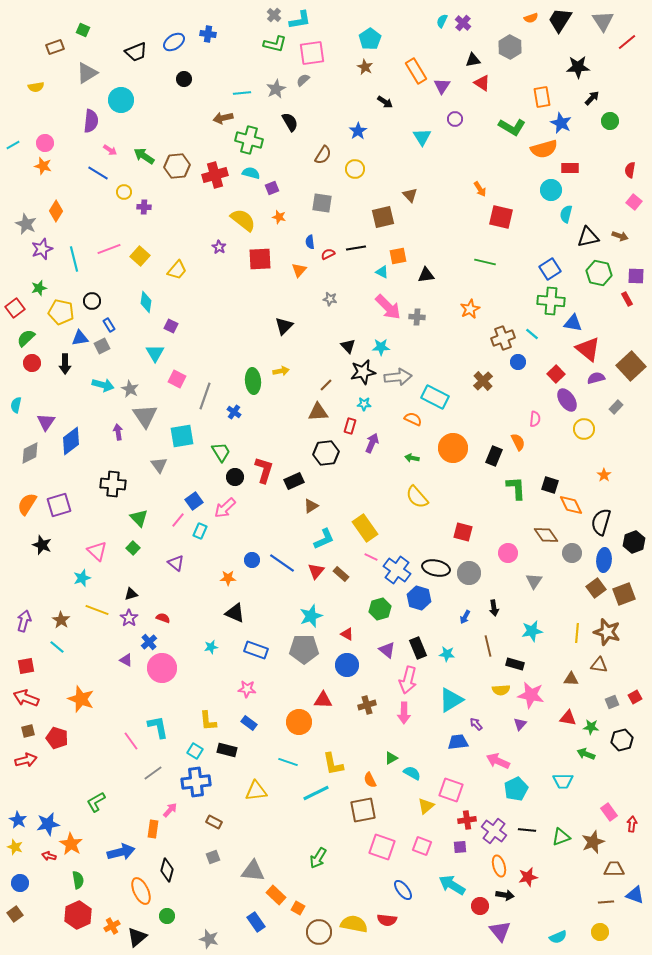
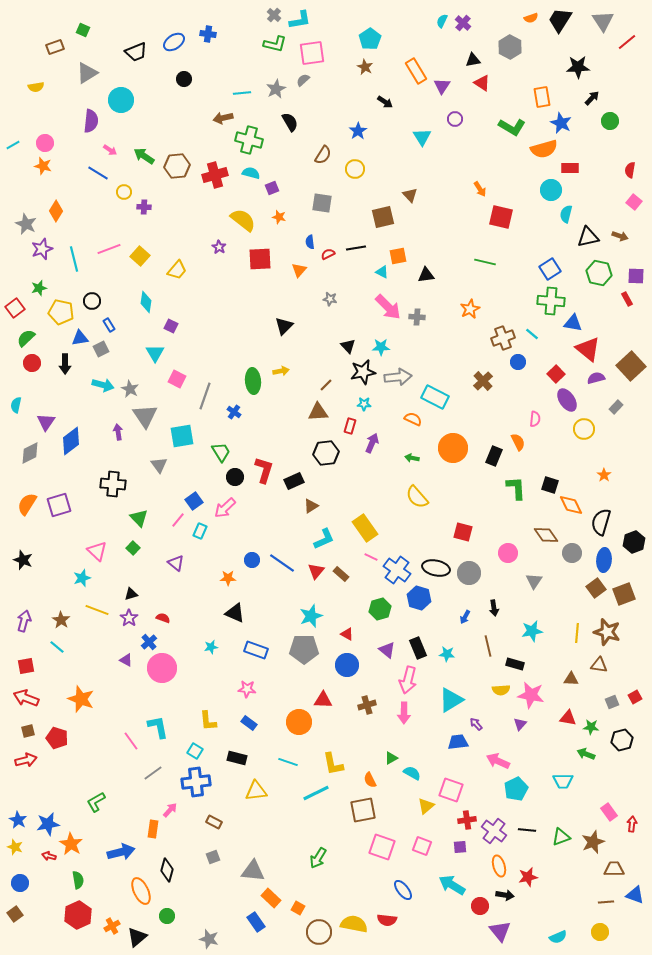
gray square at (102, 346): moved 1 px left, 3 px down
black star at (42, 545): moved 19 px left, 15 px down
black rectangle at (227, 750): moved 10 px right, 8 px down
orange rectangle at (276, 895): moved 5 px left, 3 px down
